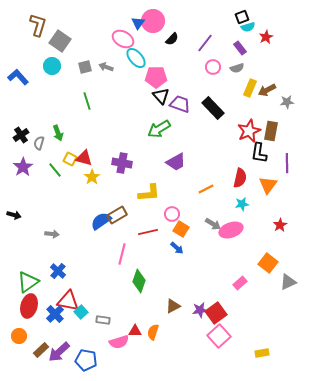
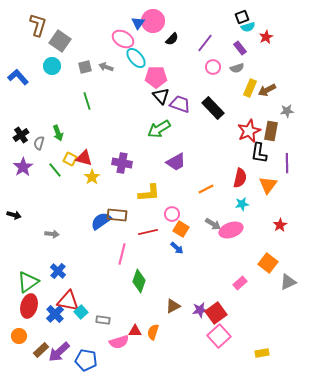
gray star at (287, 102): moved 9 px down
brown rectangle at (117, 215): rotated 36 degrees clockwise
